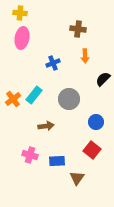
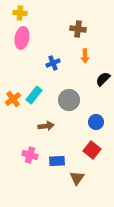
gray circle: moved 1 px down
